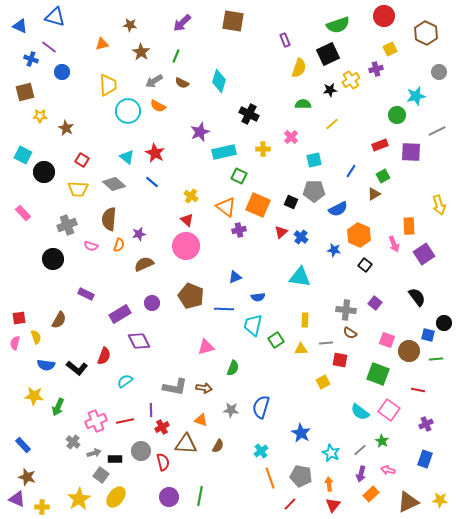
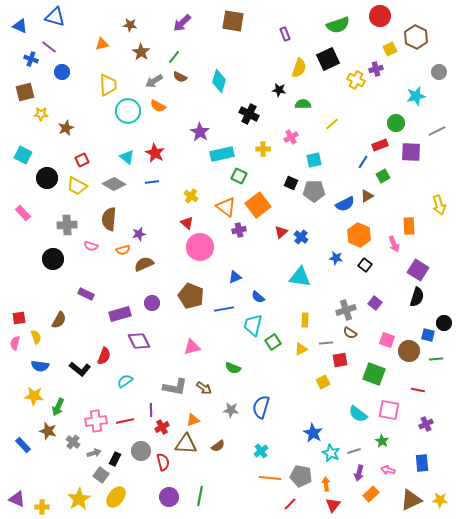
red circle at (384, 16): moved 4 px left
brown hexagon at (426, 33): moved 10 px left, 4 px down
purple rectangle at (285, 40): moved 6 px up
black square at (328, 54): moved 5 px down
green line at (176, 56): moved 2 px left, 1 px down; rotated 16 degrees clockwise
yellow cross at (351, 80): moved 5 px right; rotated 30 degrees counterclockwise
brown semicircle at (182, 83): moved 2 px left, 6 px up
black star at (330, 90): moved 51 px left; rotated 16 degrees clockwise
green circle at (397, 115): moved 1 px left, 8 px down
yellow star at (40, 116): moved 1 px right, 2 px up
brown star at (66, 128): rotated 21 degrees clockwise
purple star at (200, 132): rotated 18 degrees counterclockwise
pink cross at (291, 137): rotated 16 degrees clockwise
cyan rectangle at (224, 152): moved 2 px left, 2 px down
red square at (82, 160): rotated 32 degrees clockwise
blue line at (351, 171): moved 12 px right, 9 px up
black circle at (44, 172): moved 3 px right, 6 px down
blue line at (152, 182): rotated 48 degrees counterclockwise
gray diamond at (114, 184): rotated 10 degrees counterclockwise
yellow trapezoid at (78, 189): moved 1 px left, 3 px up; rotated 25 degrees clockwise
brown triangle at (374, 194): moved 7 px left, 2 px down
black square at (291, 202): moved 19 px up
orange square at (258, 205): rotated 30 degrees clockwise
blue semicircle at (338, 209): moved 7 px right, 5 px up
red triangle at (187, 220): moved 3 px down
gray cross at (67, 225): rotated 18 degrees clockwise
orange semicircle at (119, 245): moved 4 px right, 5 px down; rotated 56 degrees clockwise
pink circle at (186, 246): moved 14 px right, 1 px down
blue star at (334, 250): moved 2 px right, 8 px down
purple square at (424, 254): moved 6 px left, 16 px down; rotated 25 degrees counterclockwise
blue semicircle at (258, 297): rotated 48 degrees clockwise
black semicircle at (417, 297): rotated 54 degrees clockwise
blue line at (224, 309): rotated 12 degrees counterclockwise
gray cross at (346, 310): rotated 24 degrees counterclockwise
purple rectangle at (120, 314): rotated 15 degrees clockwise
green square at (276, 340): moved 3 px left, 2 px down
pink triangle at (206, 347): moved 14 px left
yellow triangle at (301, 349): rotated 24 degrees counterclockwise
red square at (340, 360): rotated 21 degrees counterclockwise
blue semicircle at (46, 365): moved 6 px left, 1 px down
black L-shape at (77, 368): moved 3 px right, 1 px down
green semicircle at (233, 368): rotated 91 degrees clockwise
green square at (378, 374): moved 4 px left
brown arrow at (204, 388): rotated 28 degrees clockwise
pink square at (389, 410): rotated 25 degrees counterclockwise
cyan semicircle at (360, 412): moved 2 px left, 2 px down
orange triangle at (201, 420): moved 8 px left; rotated 40 degrees counterclockwise
pink cross at (96, 421): rotated 15 degrees clockwise
blue star at (301, 433): moved 12 px right
brown semicircle at (218, 446): rotated 24 degrees clockwise
gray line at (360, 450): moved 6 px left, 1 px down; rotated 24 degrees clockwise
black rectangle at (115, 459): rotated 64 degrees counterclockwise
blue rectangle at (425, 459): moved 3 px left, 4 px down; rotated 24 degrees counterclockwise
purple arrow at (361, 474): moved 2 px left, 1 px up
brown star at (27, 477): moved 21 px right, 46 px up
orange line at (270, 478): rotated 65 degrees counterclockwise
orange arrow at (329, 484): moved 3 px left
brown triangle at (408, 502): moved 3 px right, 2 px up
